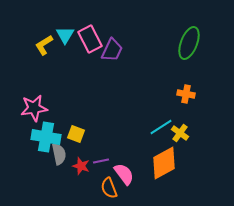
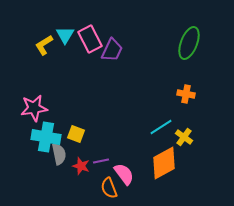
yellow cross: moved 4 px right, 4 px down
